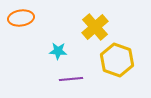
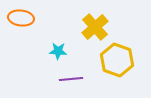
orange ellipse: rotated 15 degrees clockwise
